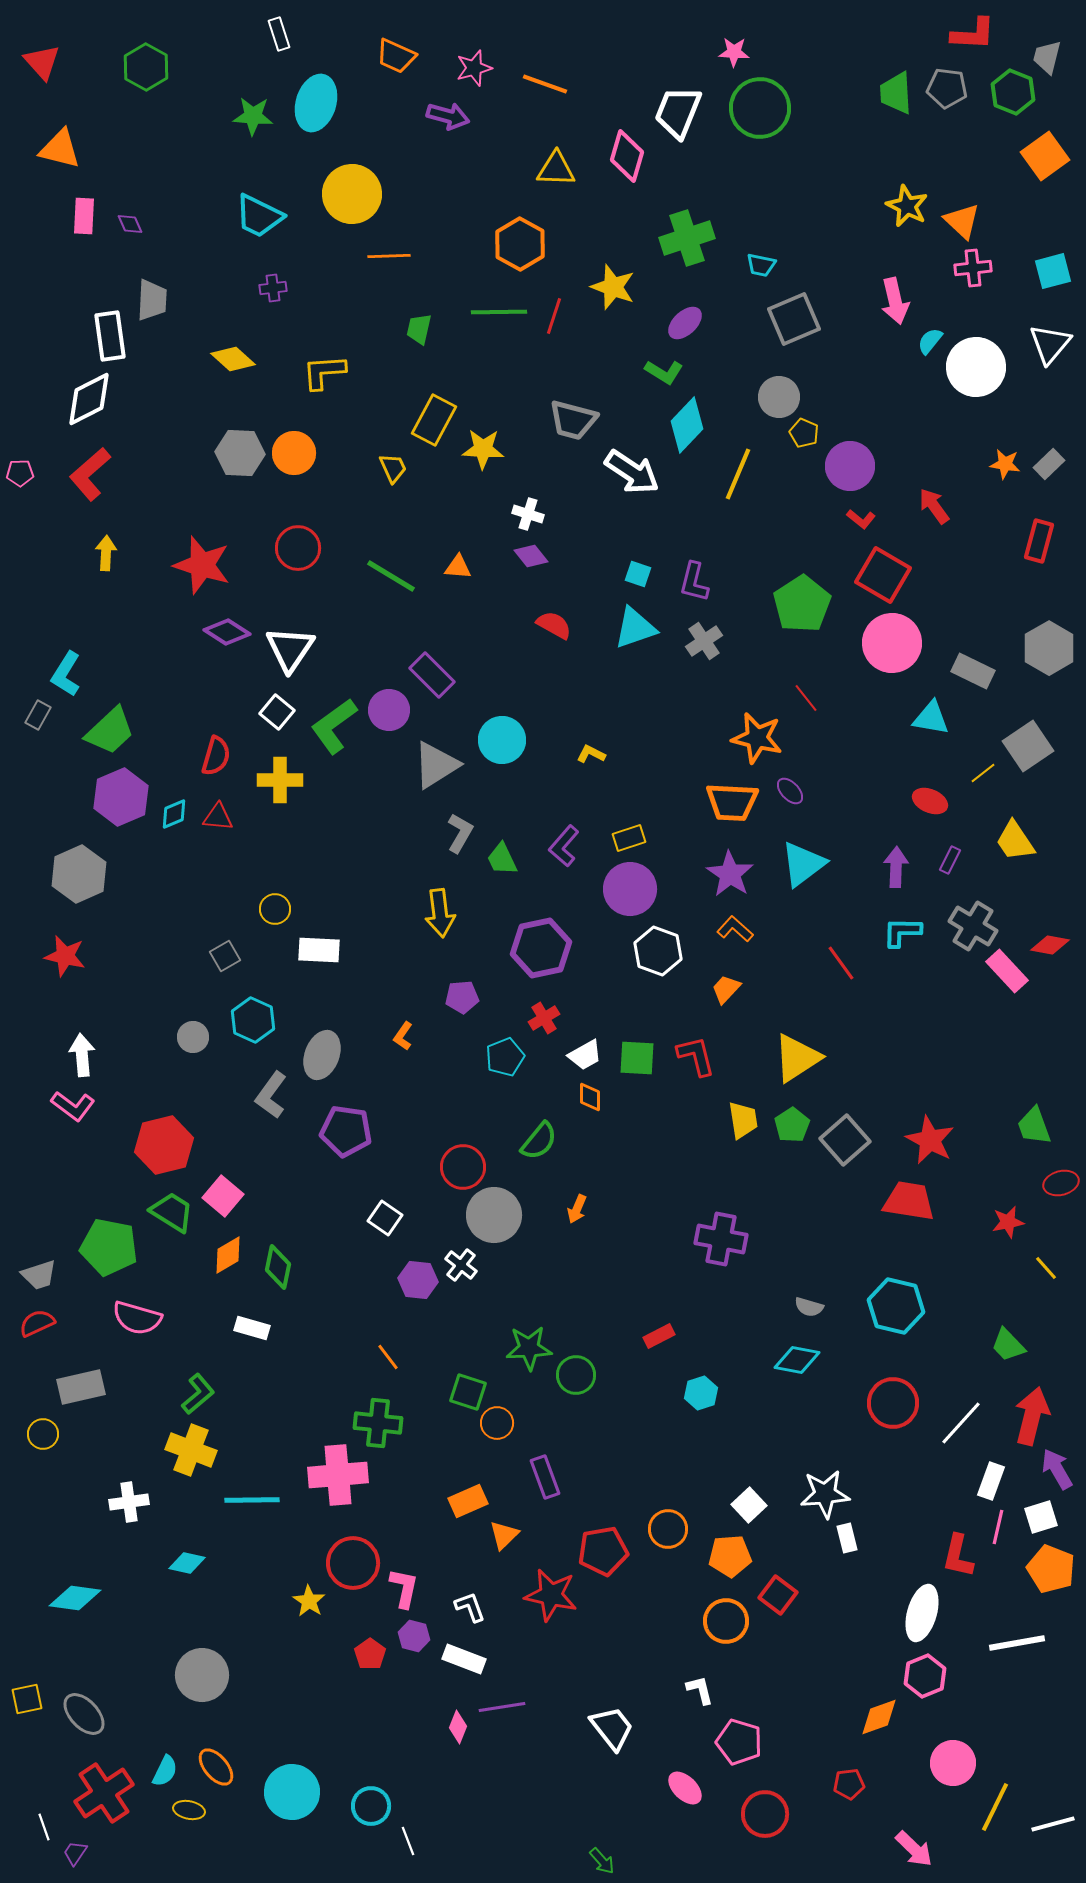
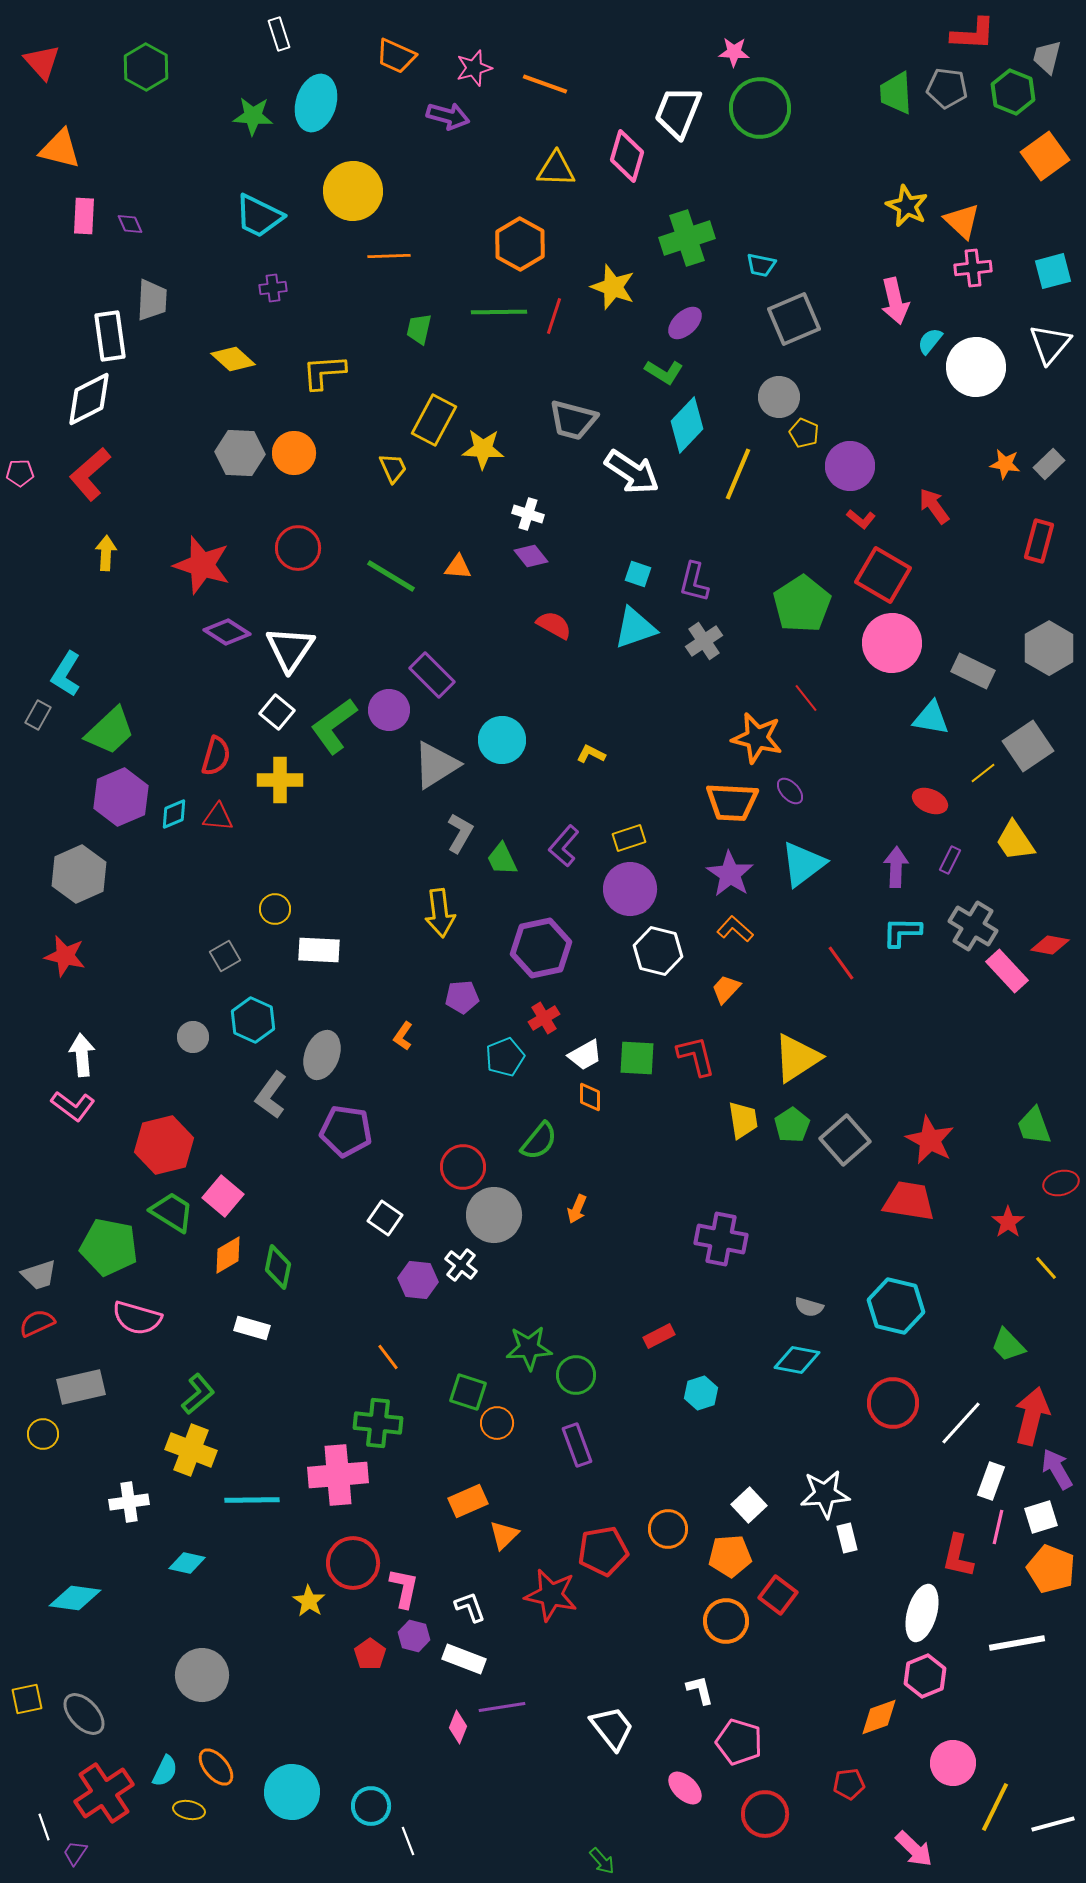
yellow circle at (352, 194): moved 1 px right, 3 px up
white hexagon at (658, 951): rotated 6 degrees counterclockwise
red star at (1008, 1222): rotated 24 degrees counterclockwise
purple rectangle at (545, 1477): moved 32 px right, 32 px up
